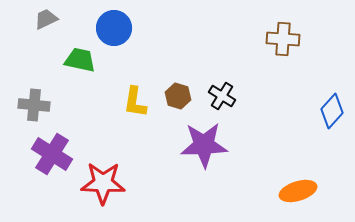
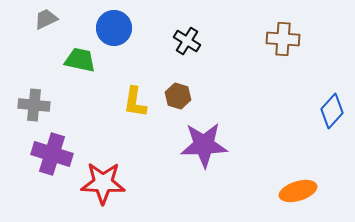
black cross: moved 35 px left, 55 px up
purple cross: rotated 15 degrees counterclockwise
